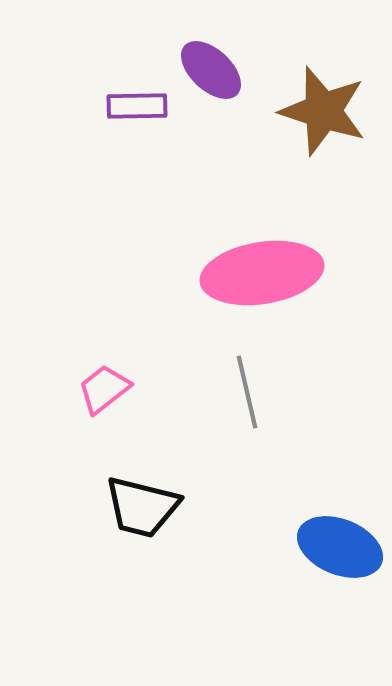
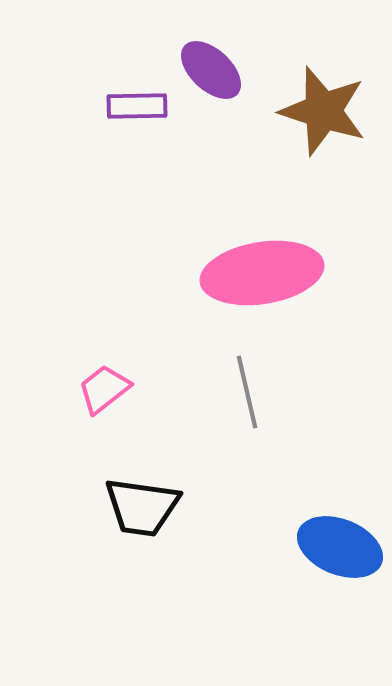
black trapezoid: rotated 6 degrees counterclockwise
